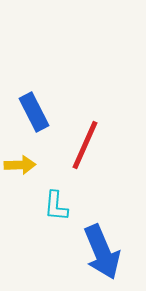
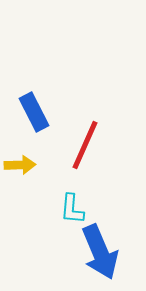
cyan L-shape: moved 16 px right, 3 px down
blue arrow: moved 2 px left
